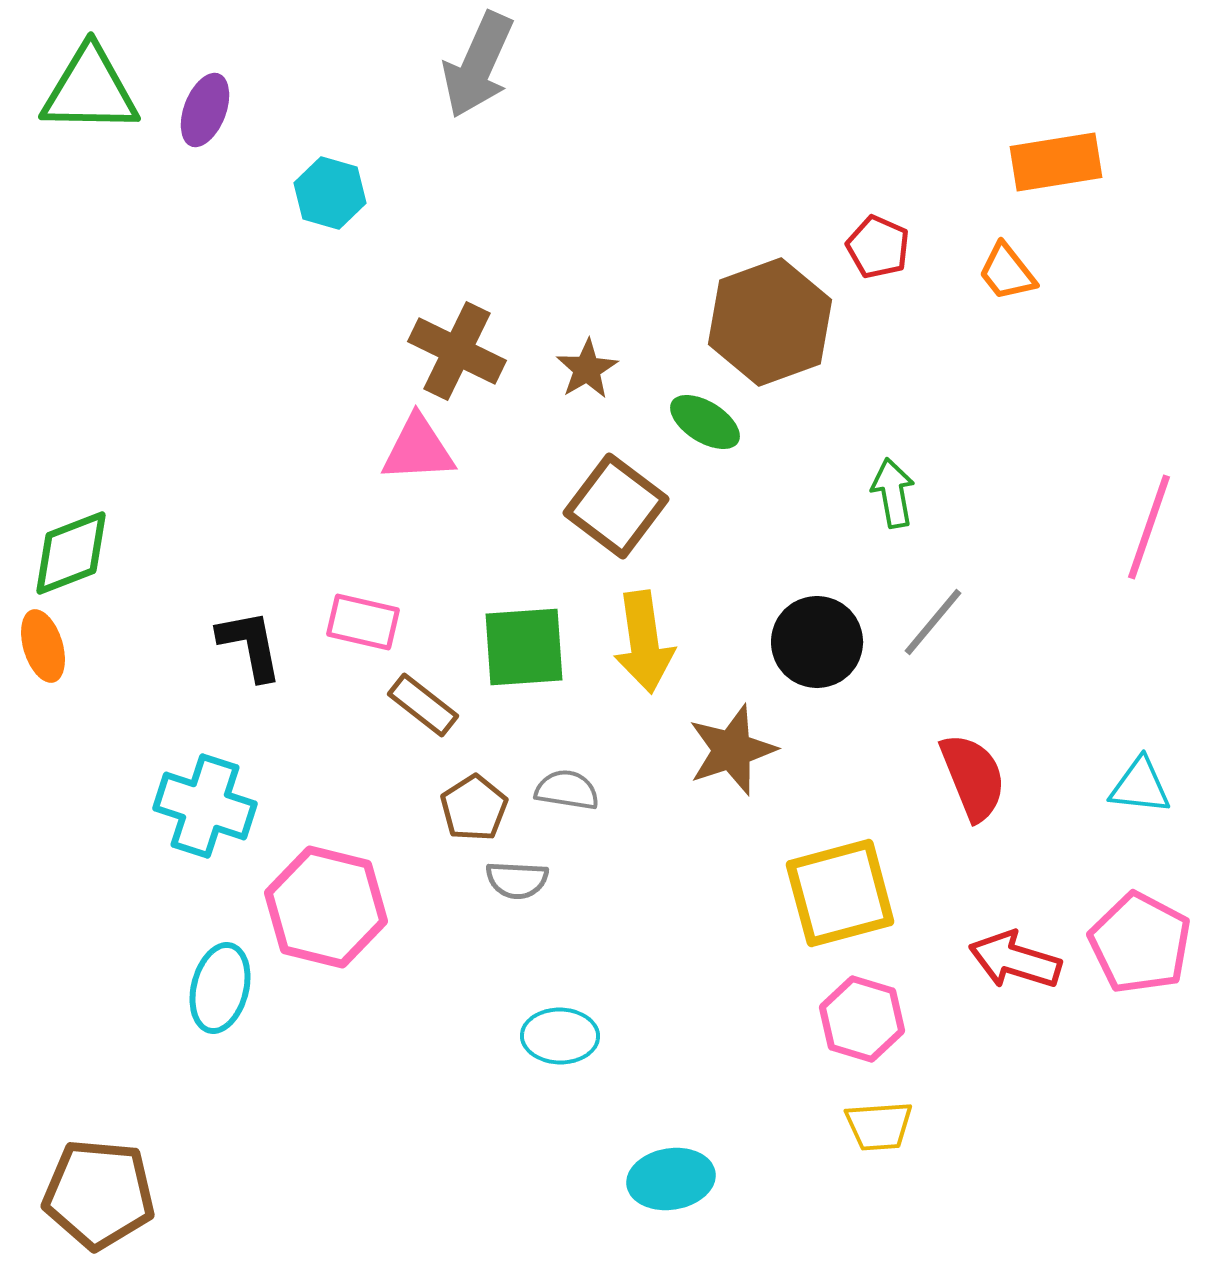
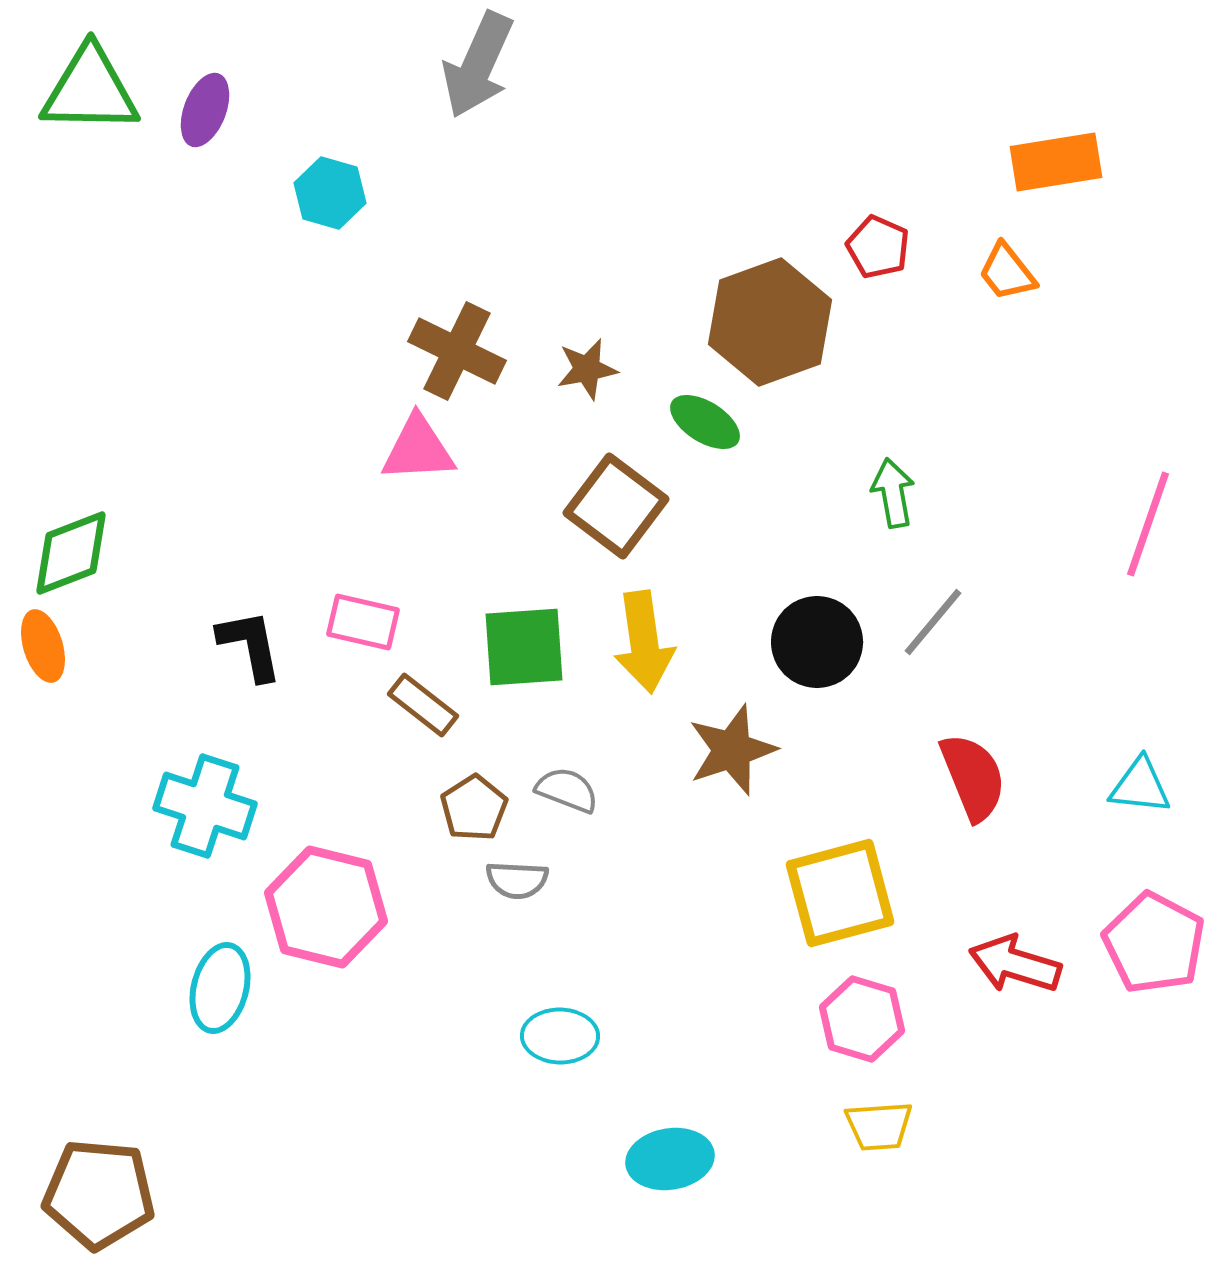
brown star at (587, 369): rotated 20 degrees clockwise
pink line at (1149, 527): moved 1 px left, 3 px up
gray semicircle at (567, 790): rotated 12 degrees clockwise
pink pentagon at (1140, 943): moved 14 px right
red arrow at (1015, 960): moved 4 px down
cyan ellipse at (671, 1179): moved 1 px left, 20 px up
